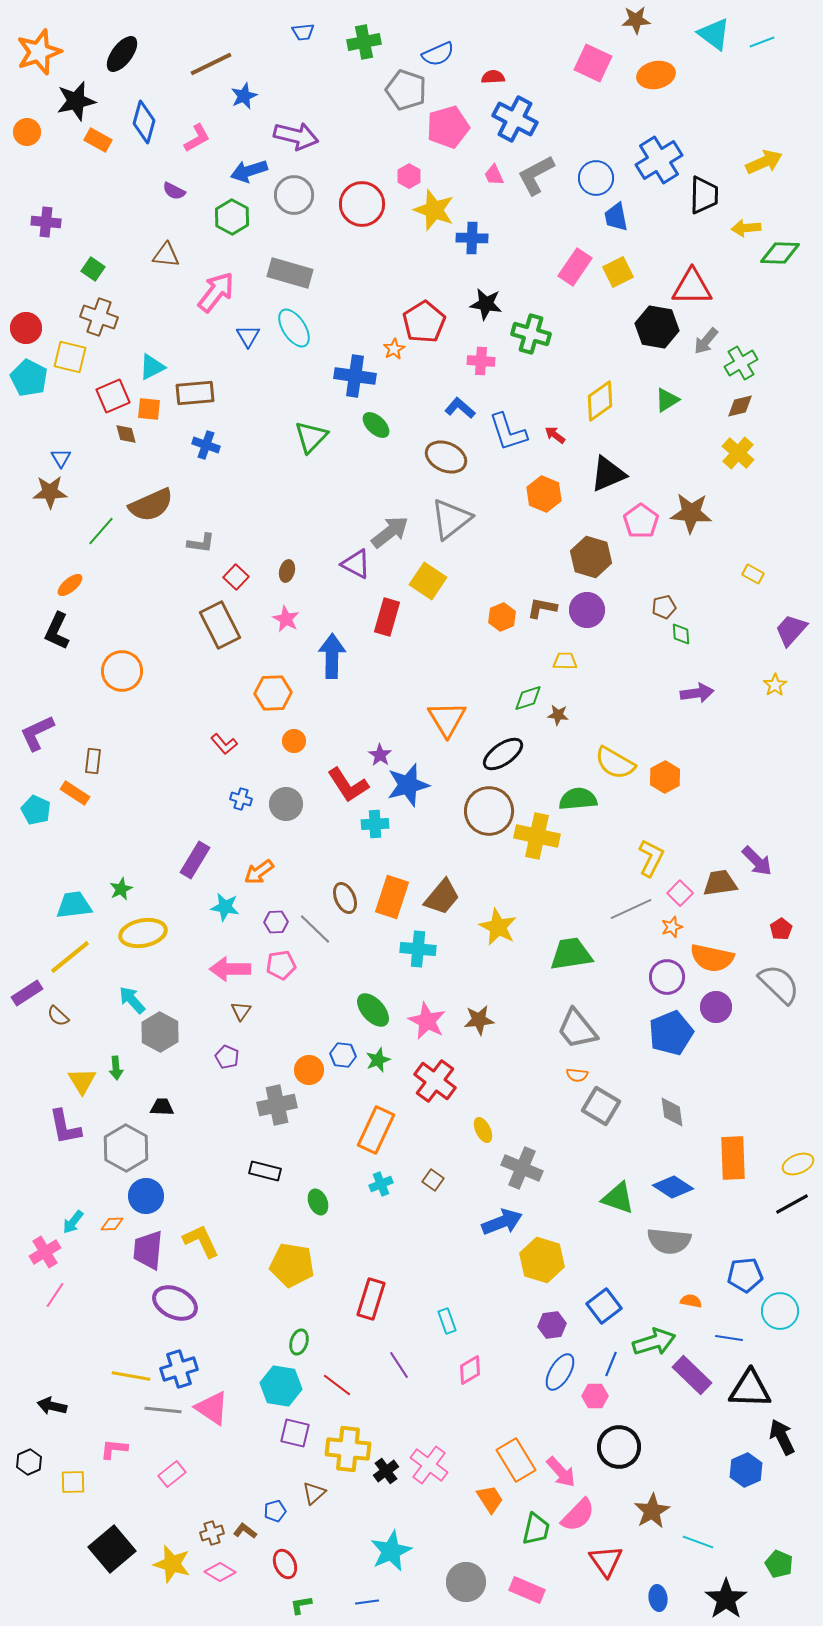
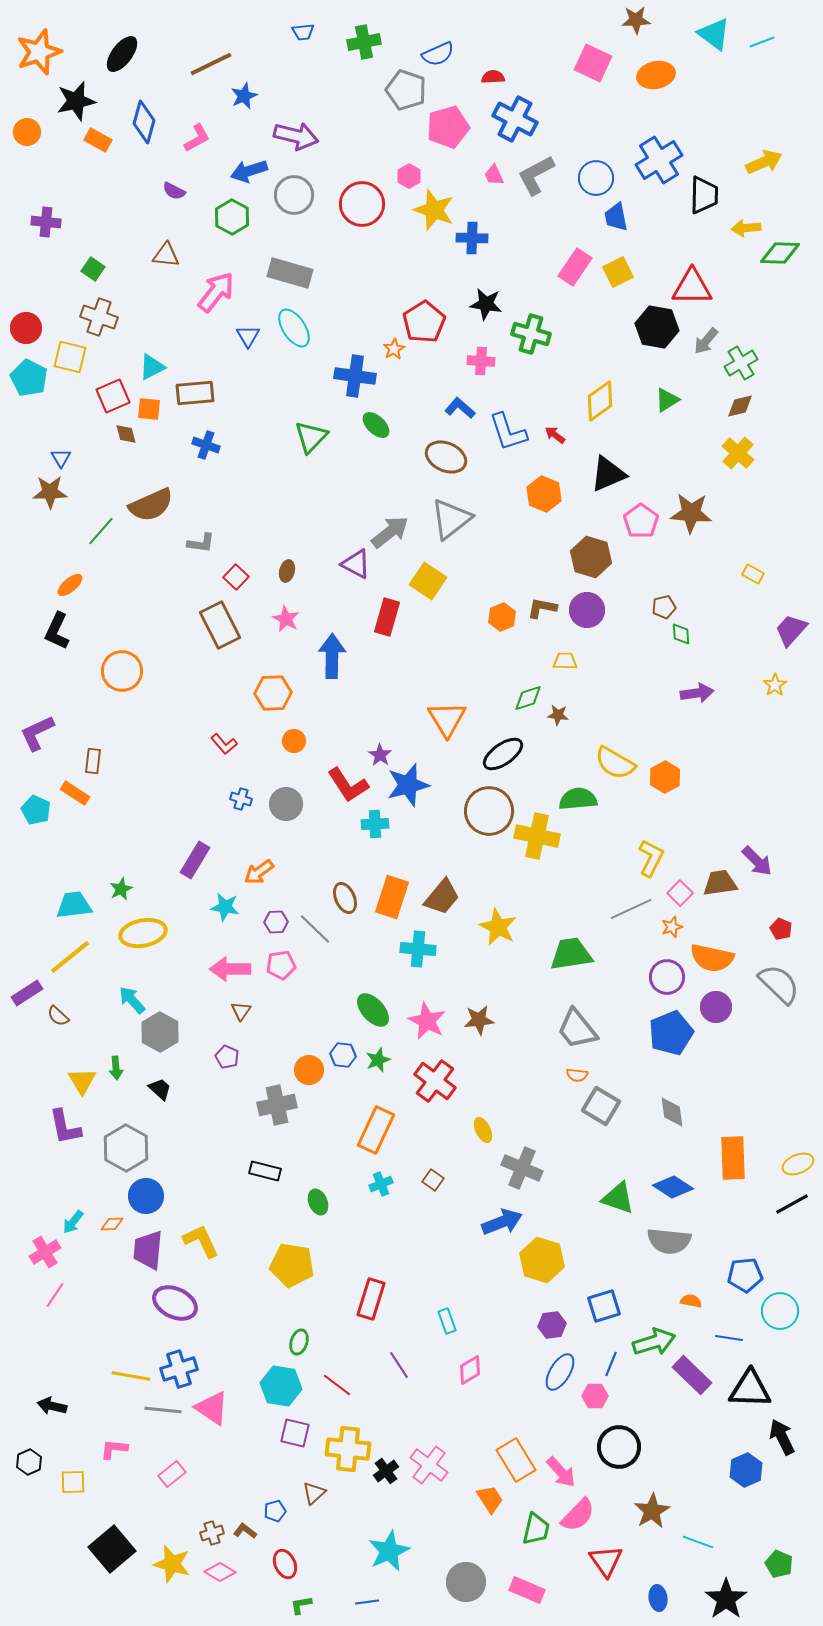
red pentagon at (781, 929): rotated 15 degrees counterclockwise
black trapezoid at (162, 1107): moved 2 px left, 18 px up; rotated 40 degrees clockwise
blue square at (604, 1306): rotated 20 degrees clockwise
cyan star at (391, 1551): moved 2 px left
